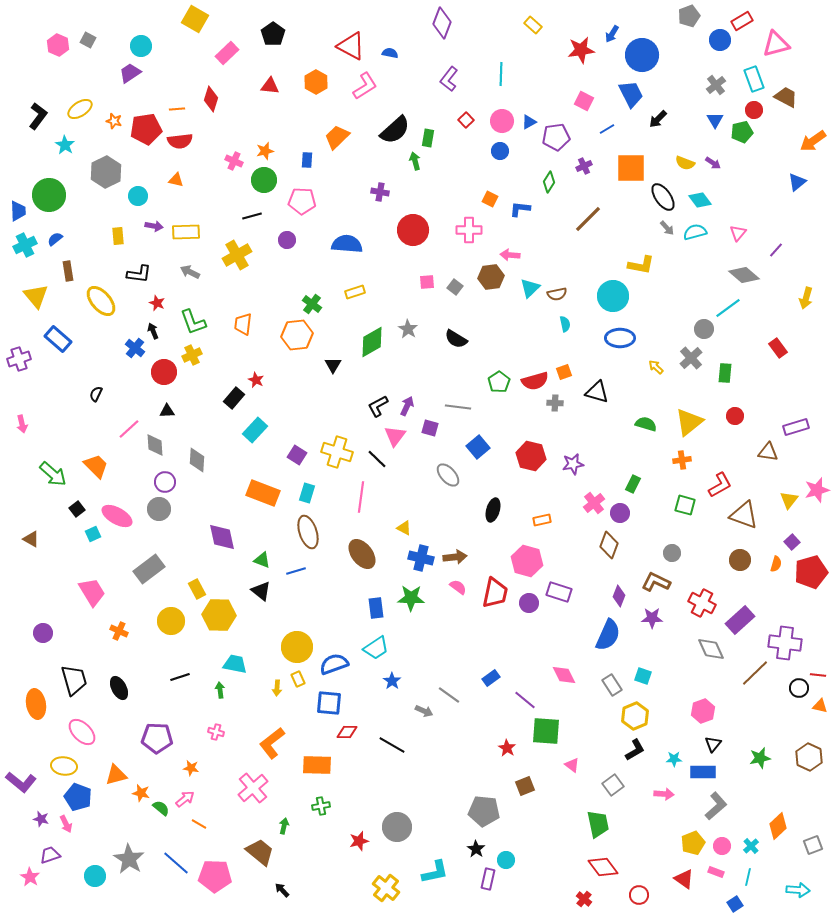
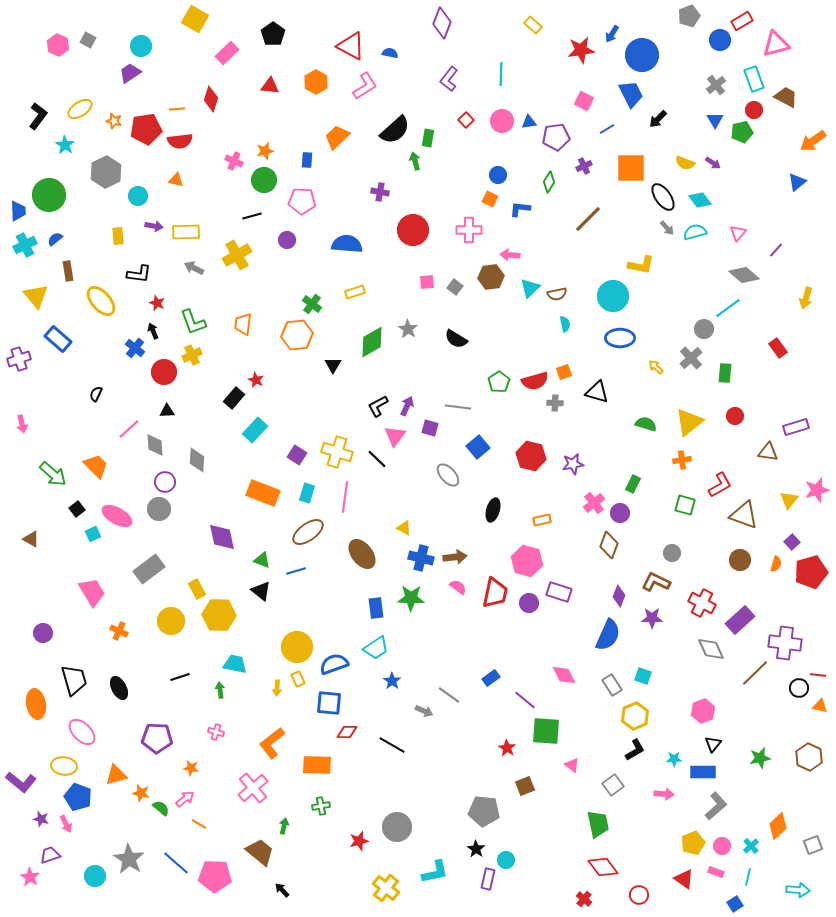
blue triangle at (529, 122): rotated 21 degrees clockwise
blue circle at (500, 151): moved 2 px left, 24 px down
gray arrow at (190, 272): moved 4 px right, 4 px up
pink line at (361, 497): moved 16 px left
brown ellipse at (308, 532): rotated 72 degrees clockwise
